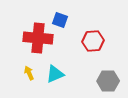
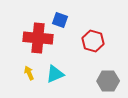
red hexagon: rotated 20 degrees clockwise
